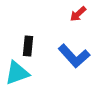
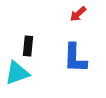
blue L-shape: moved 1 px right, 2 px down; rotated 44 degrees clockwise
